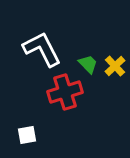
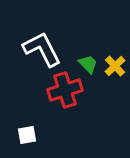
red cross: moved 2 px up
